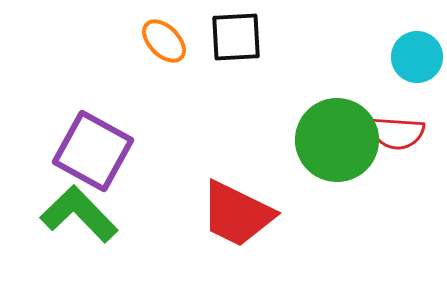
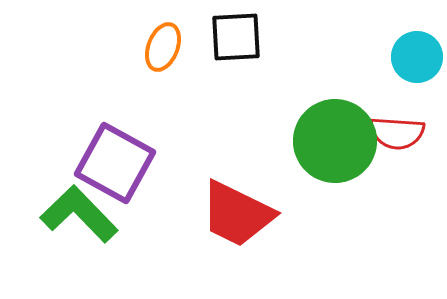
orange ellipse: moved 1 px left, 6 px down; rotated 66 degrees clockwise
green circle: moved 2 px left, 1 px down
purple square: moved 22 px right, 12 px down
